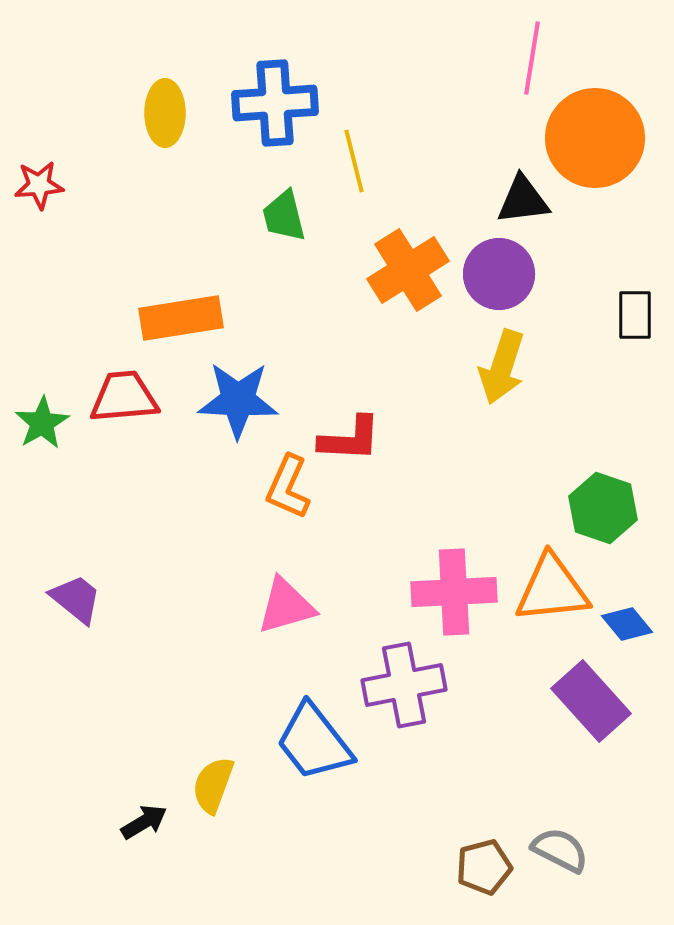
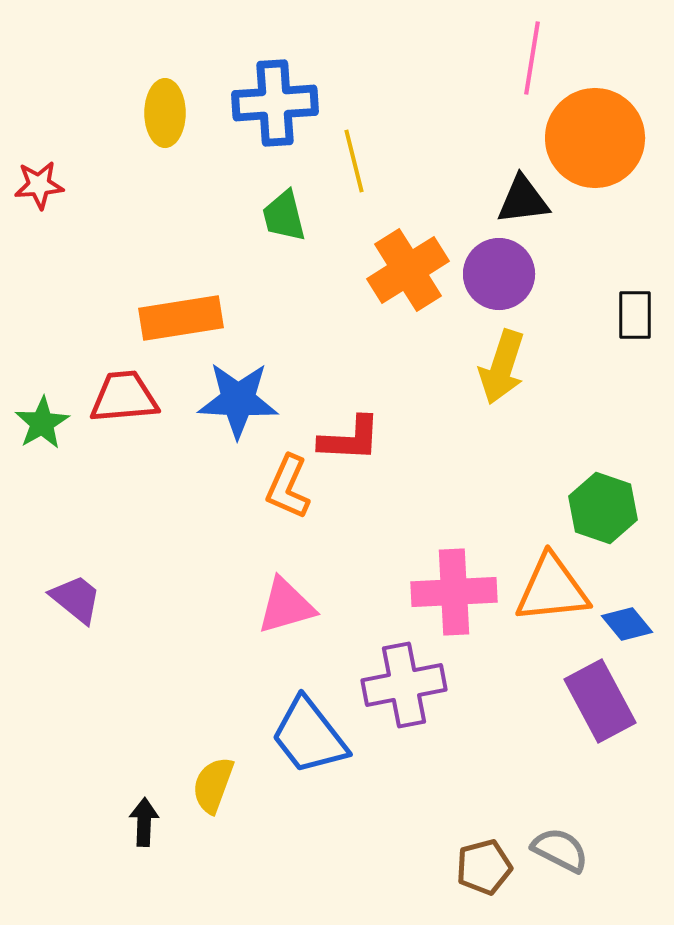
purple rectangle: moved 9 px right; rotated 14 degrees clockwise
blue trapezoid: moved 5 px left, 6 px up
black arrow: rotated 57 degrees counterclockwise
